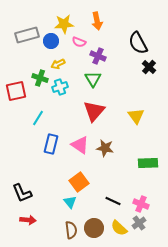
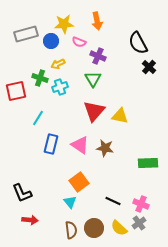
gray rectangle: moved 1 px left, 1 px up
yellow triangle: moved 16 px left; rotated 42 degrees counterclockwise
red arrow: moved 2 px right
